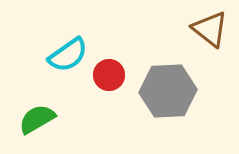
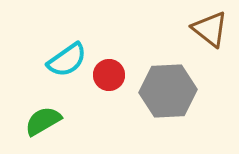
cyan semicircle: moved 1 px left, 5 px down
green semicircle: moved 6 px right, 2 px down
